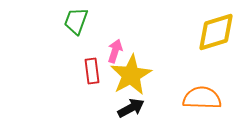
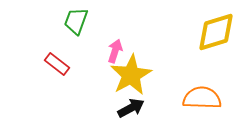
red rectangle: moved 35 px left, 7 px up; rotated 45 degrees counterclockwise
